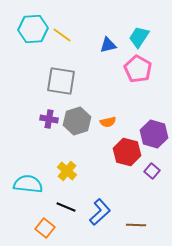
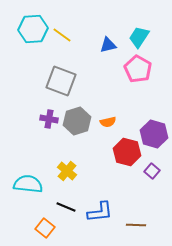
gray square: rotated 12 degrees clockwise
blue L-shape: rotated 36 degrees clockwise
